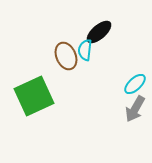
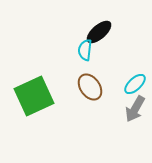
brown ellipse: moved 24 px right, 31 px down; rotated 12 degrees counterclockwise
